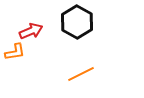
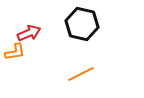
black hexagon: moved 5 px right, 2 px down; rotated 16 degrees counterclockwise
red arrow: moved 2 px left, 2 px down
